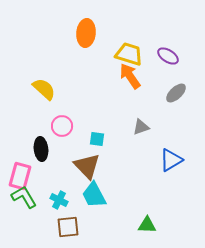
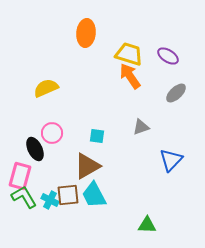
yellow semicircle: moved 2 px right, 1 px up; rotated 65 degrees counterclockwise
pink circle: moved 10 px left, 7 px down
cyan square: moved 3 px up
black ellipse: moved 6 px left; rotated 20 degrees counterclockwise
blue triangle: rotated 15 degrees counterclockwise
brown triangle: rotated 44 degrees clockwise
cyan cross: moved 9 px left
brown square: moved 32 px up
